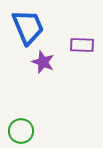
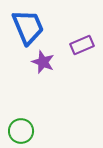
purple rectangle: rotated 25 degrees counterclockwise
